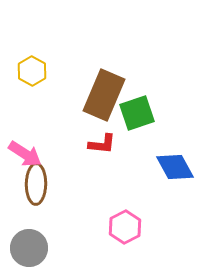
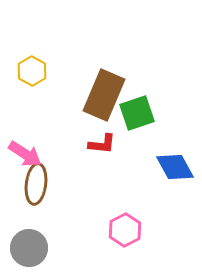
brown ellipse: rotated 6 degrees clockwise
pink hexagon: moved 3 px down
